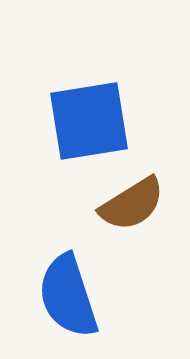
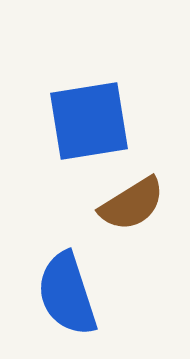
blue semicircle: moved 1 px left, 2 px up
